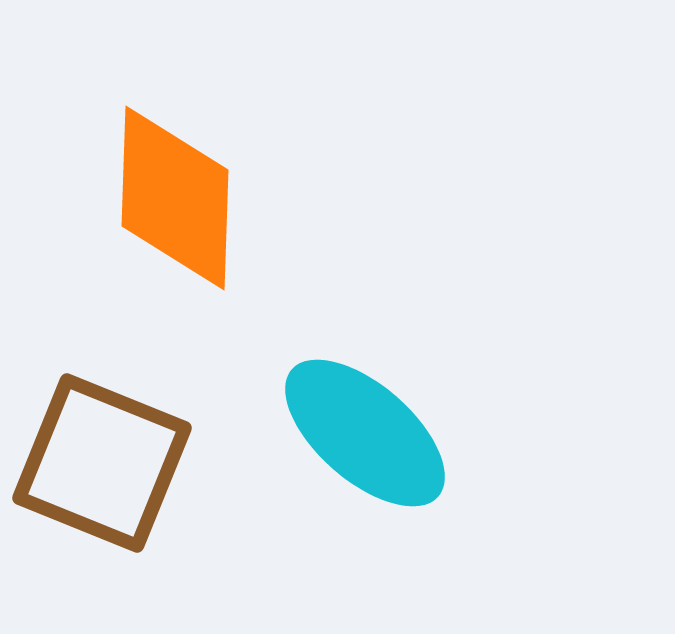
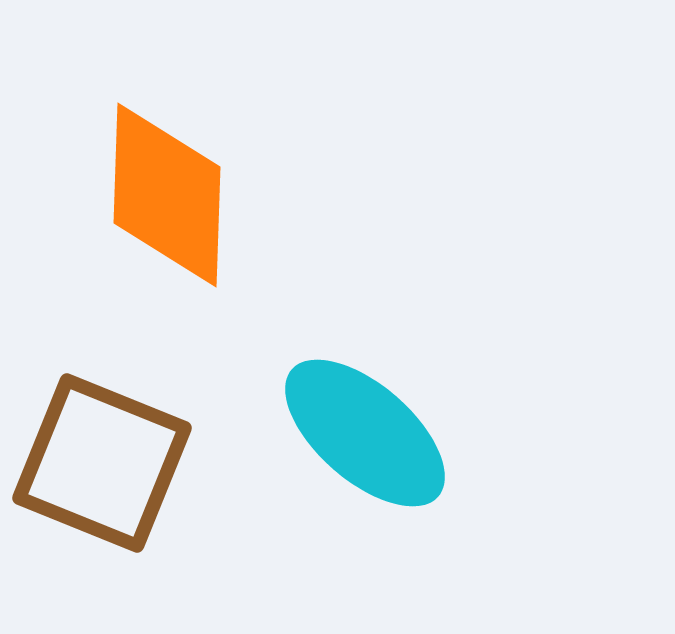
orange diamond: moved 8 px left, 3 px up
